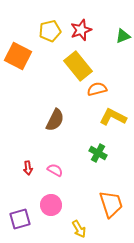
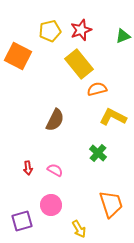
yellow rectangle: moved 1 px right, 2 px up
green cross: rotated 12 degrees clockwise
purple square: moved 2 px right, 2 px down
